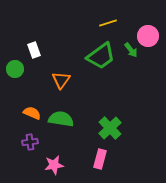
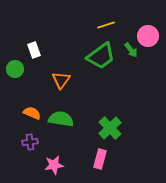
yellow line: moved 2 px left, 2 px down
